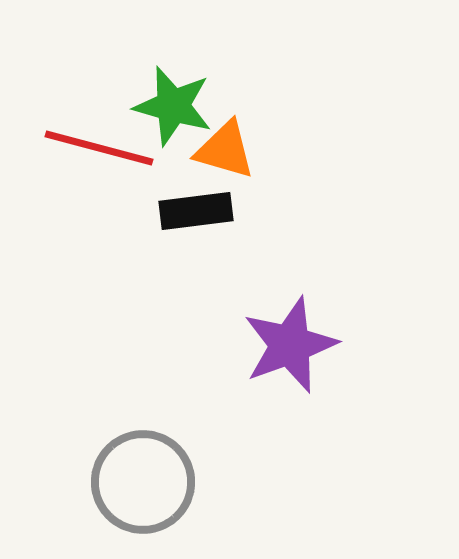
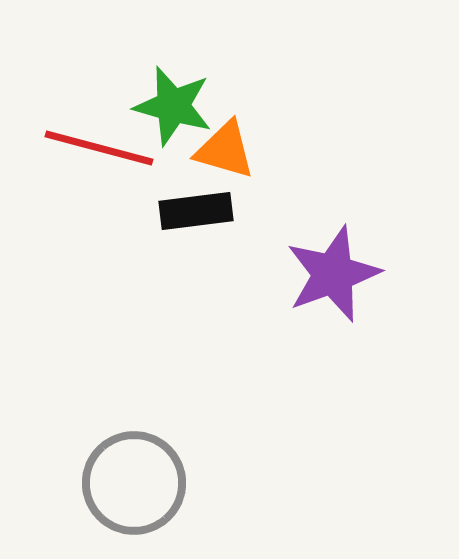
purple star: moved 43 px right, 71 px up
gray circle: moved 9 px left, 1 px down
